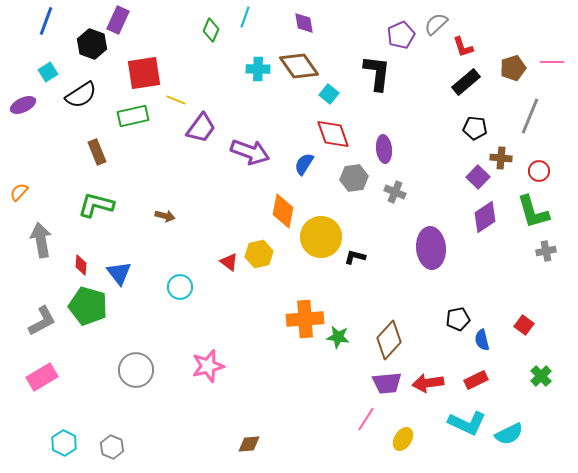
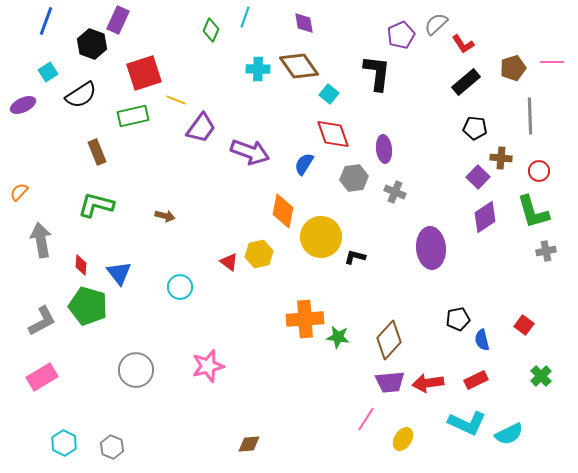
red L-shape at (463, 47): moved 3 px up; rotated 15 degrees counterclockwise
red square at (144, 73): rotated 9 degrees counterclockwise
gray line at (530, 116): rotated 24 degrees counterclockwise
purple trapezoid at (387, 383): moved 3 px right, 1 px up
